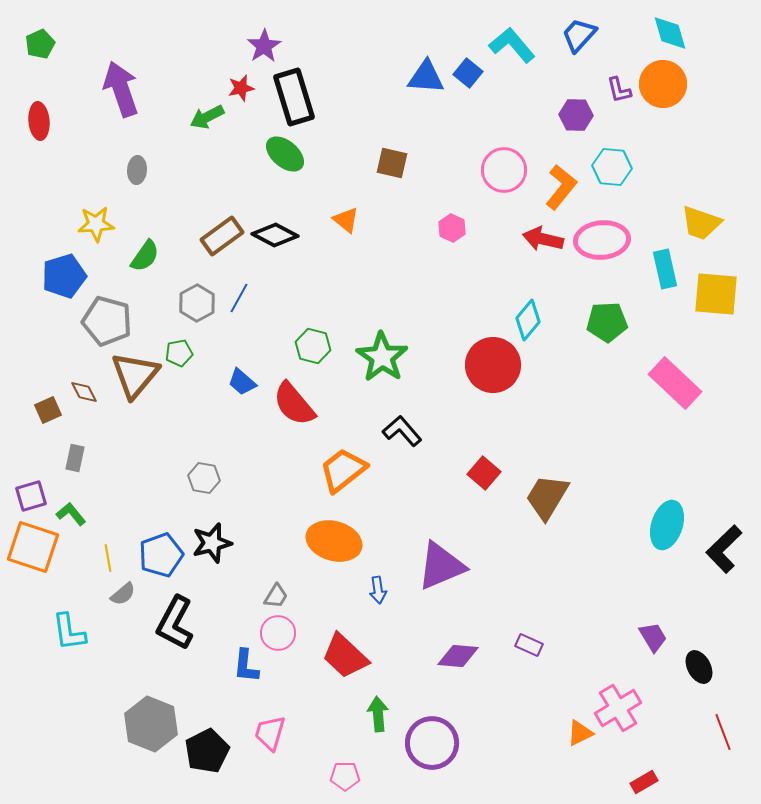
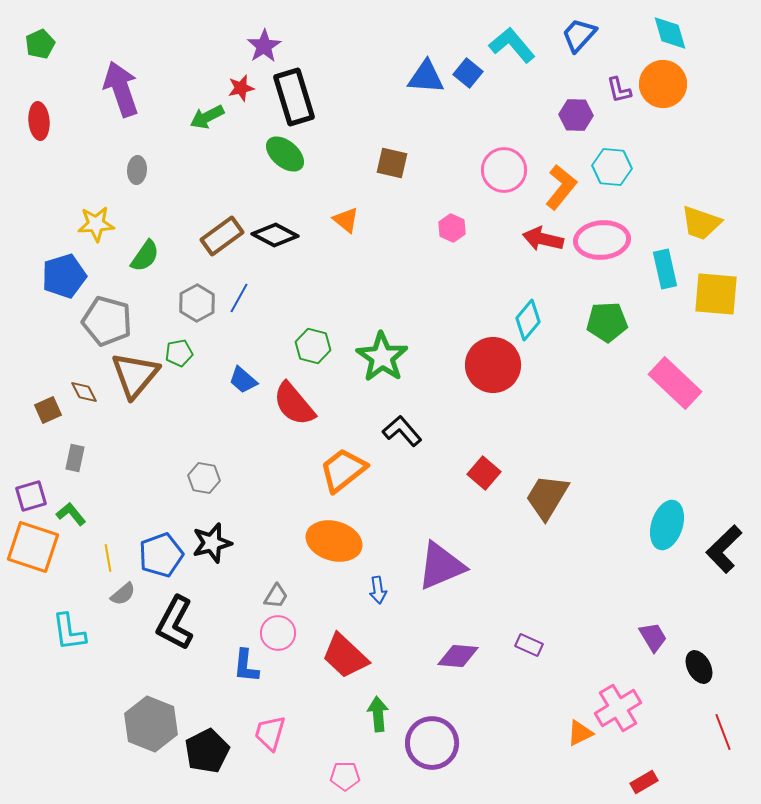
blue trapezoid at (242, 382): moved 1 px right, 2 px up
